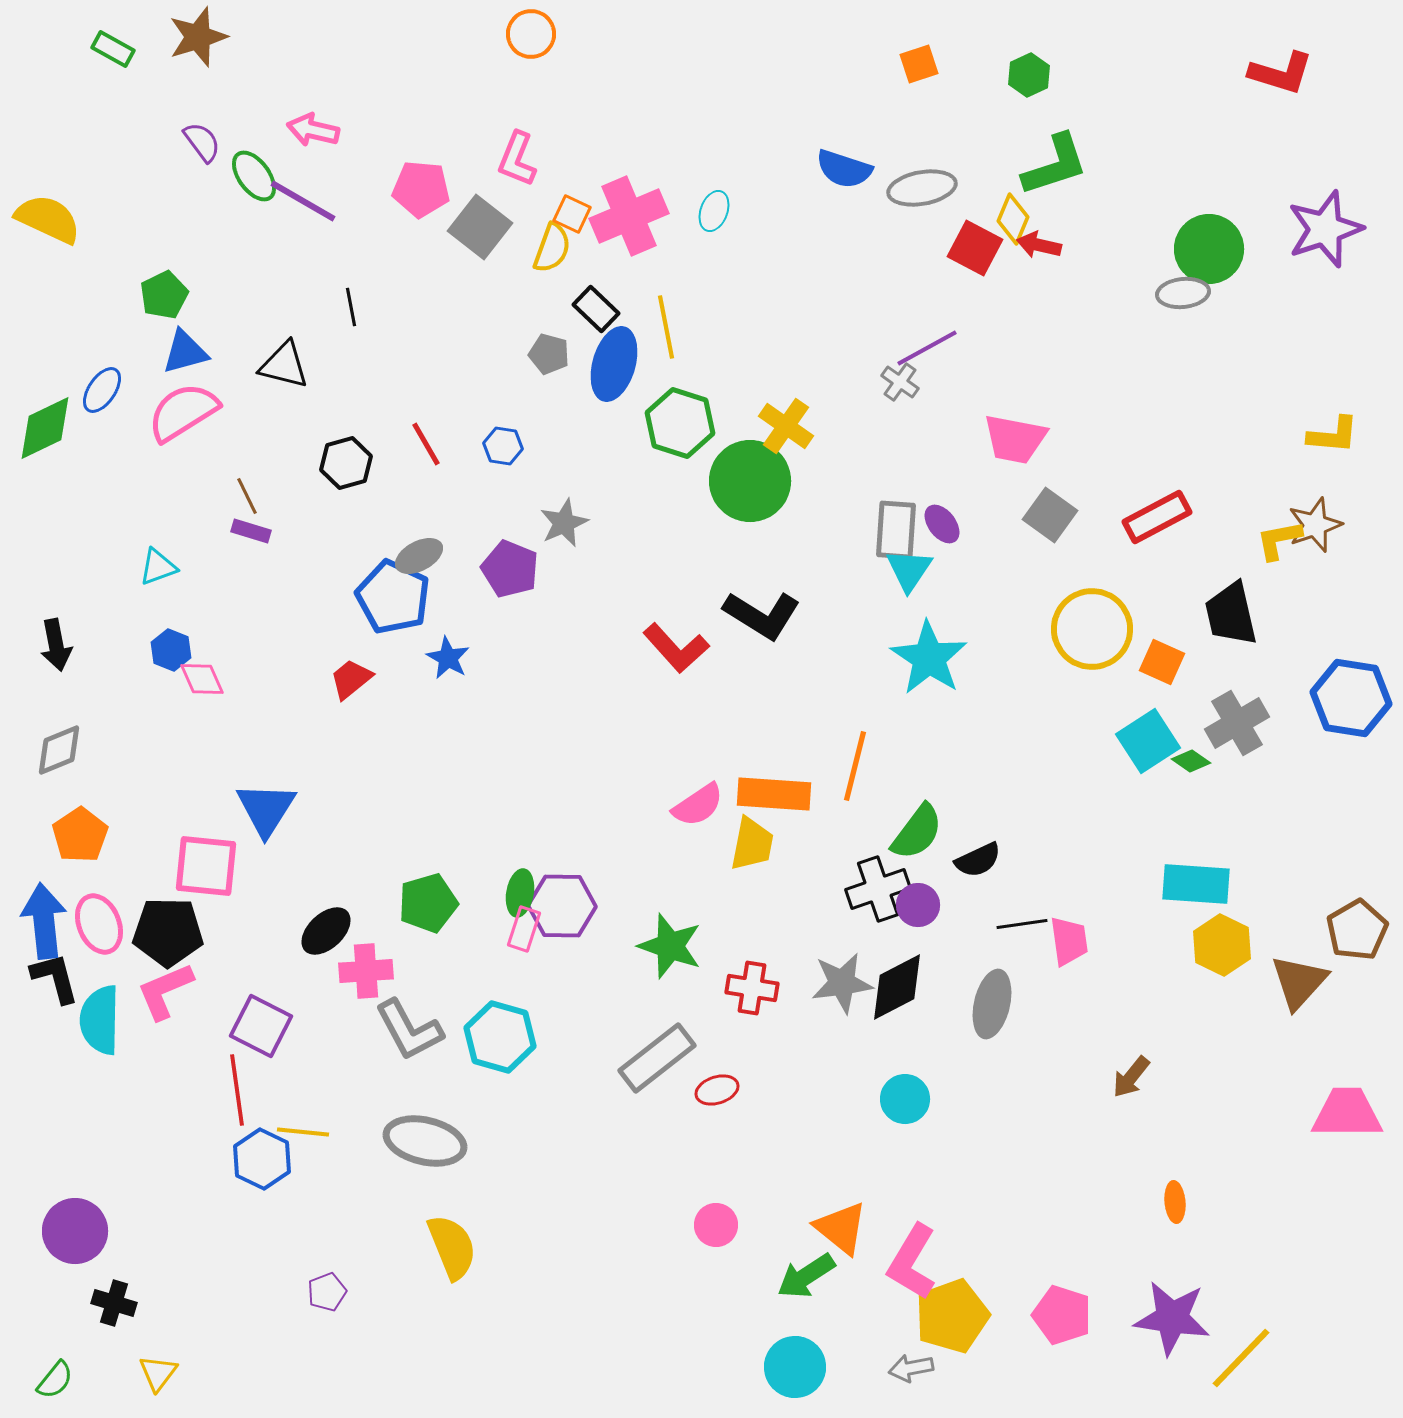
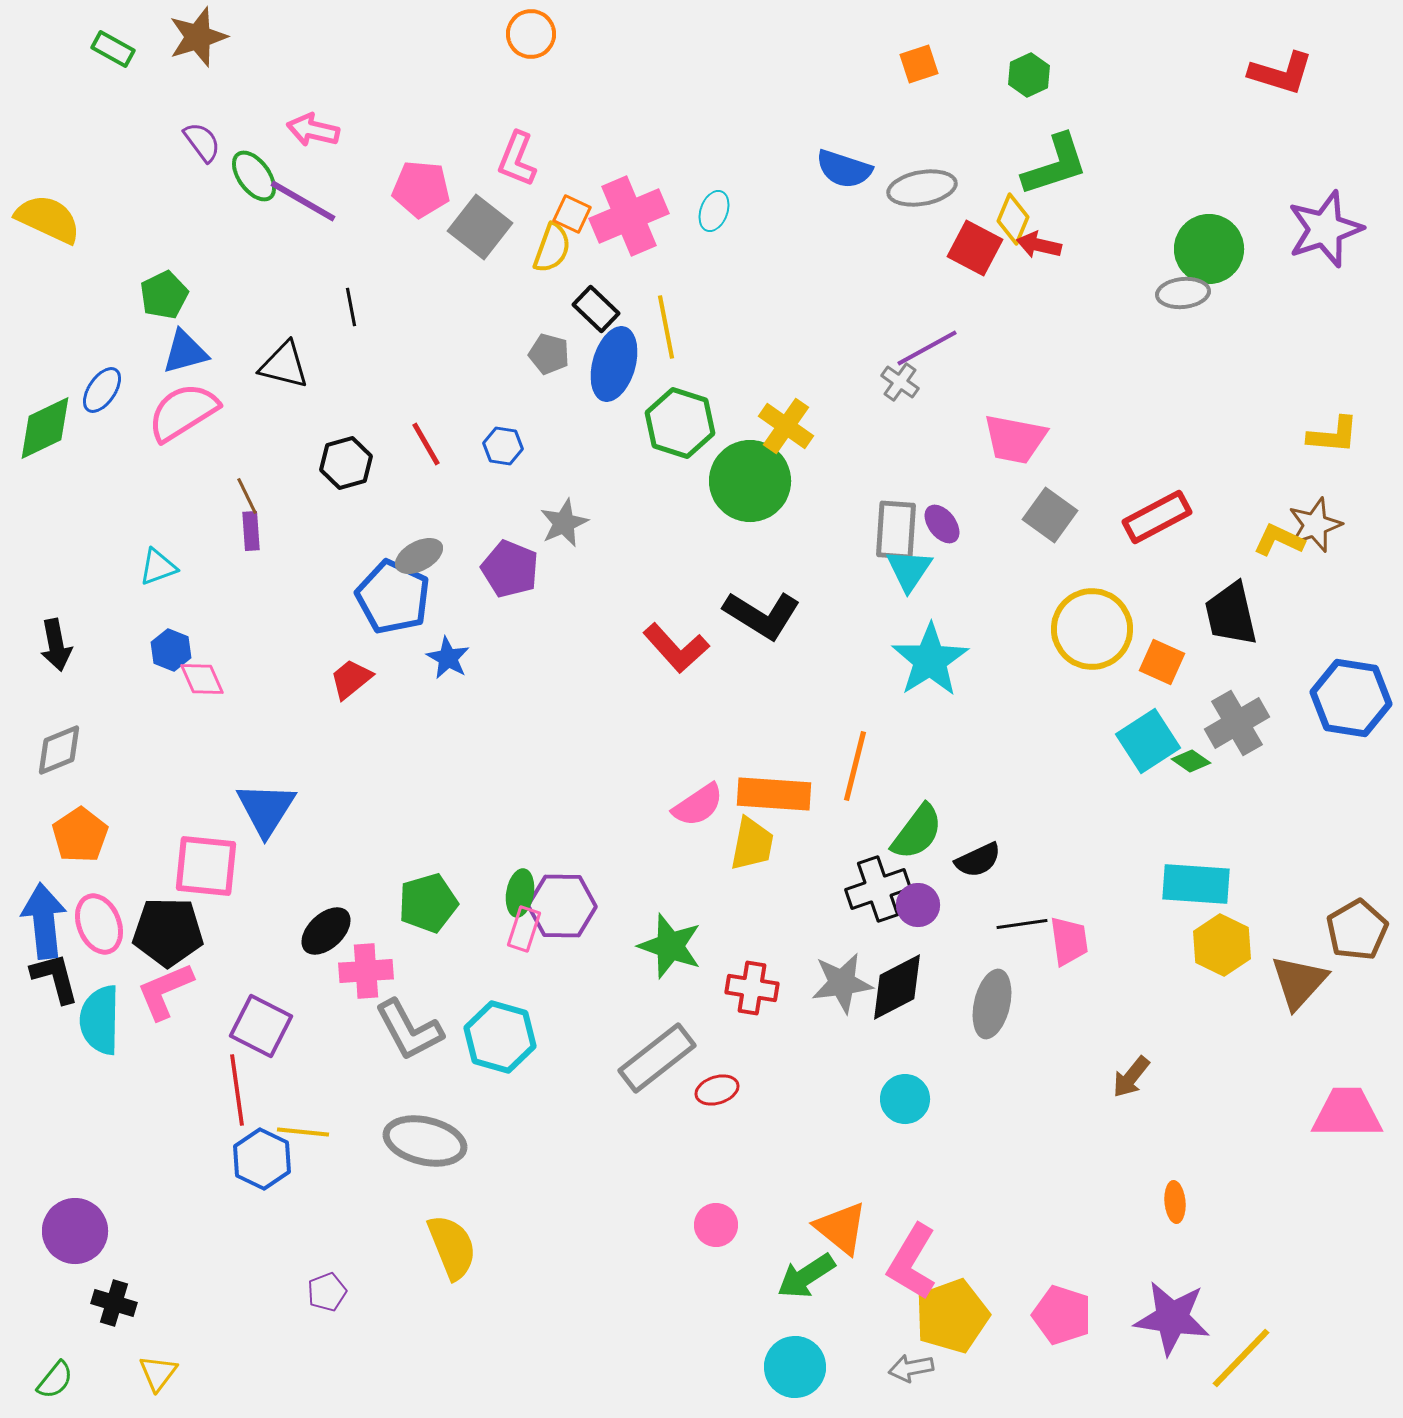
purple rectangle at (251, 531): rotated 69 degrees clockwise
yellow L-shape at (1279, 540): rotated 36 degrees clockwise
cyan star at (929, 658): moved 1 px right, 2 px down; rotated 6 degrees clockwise
